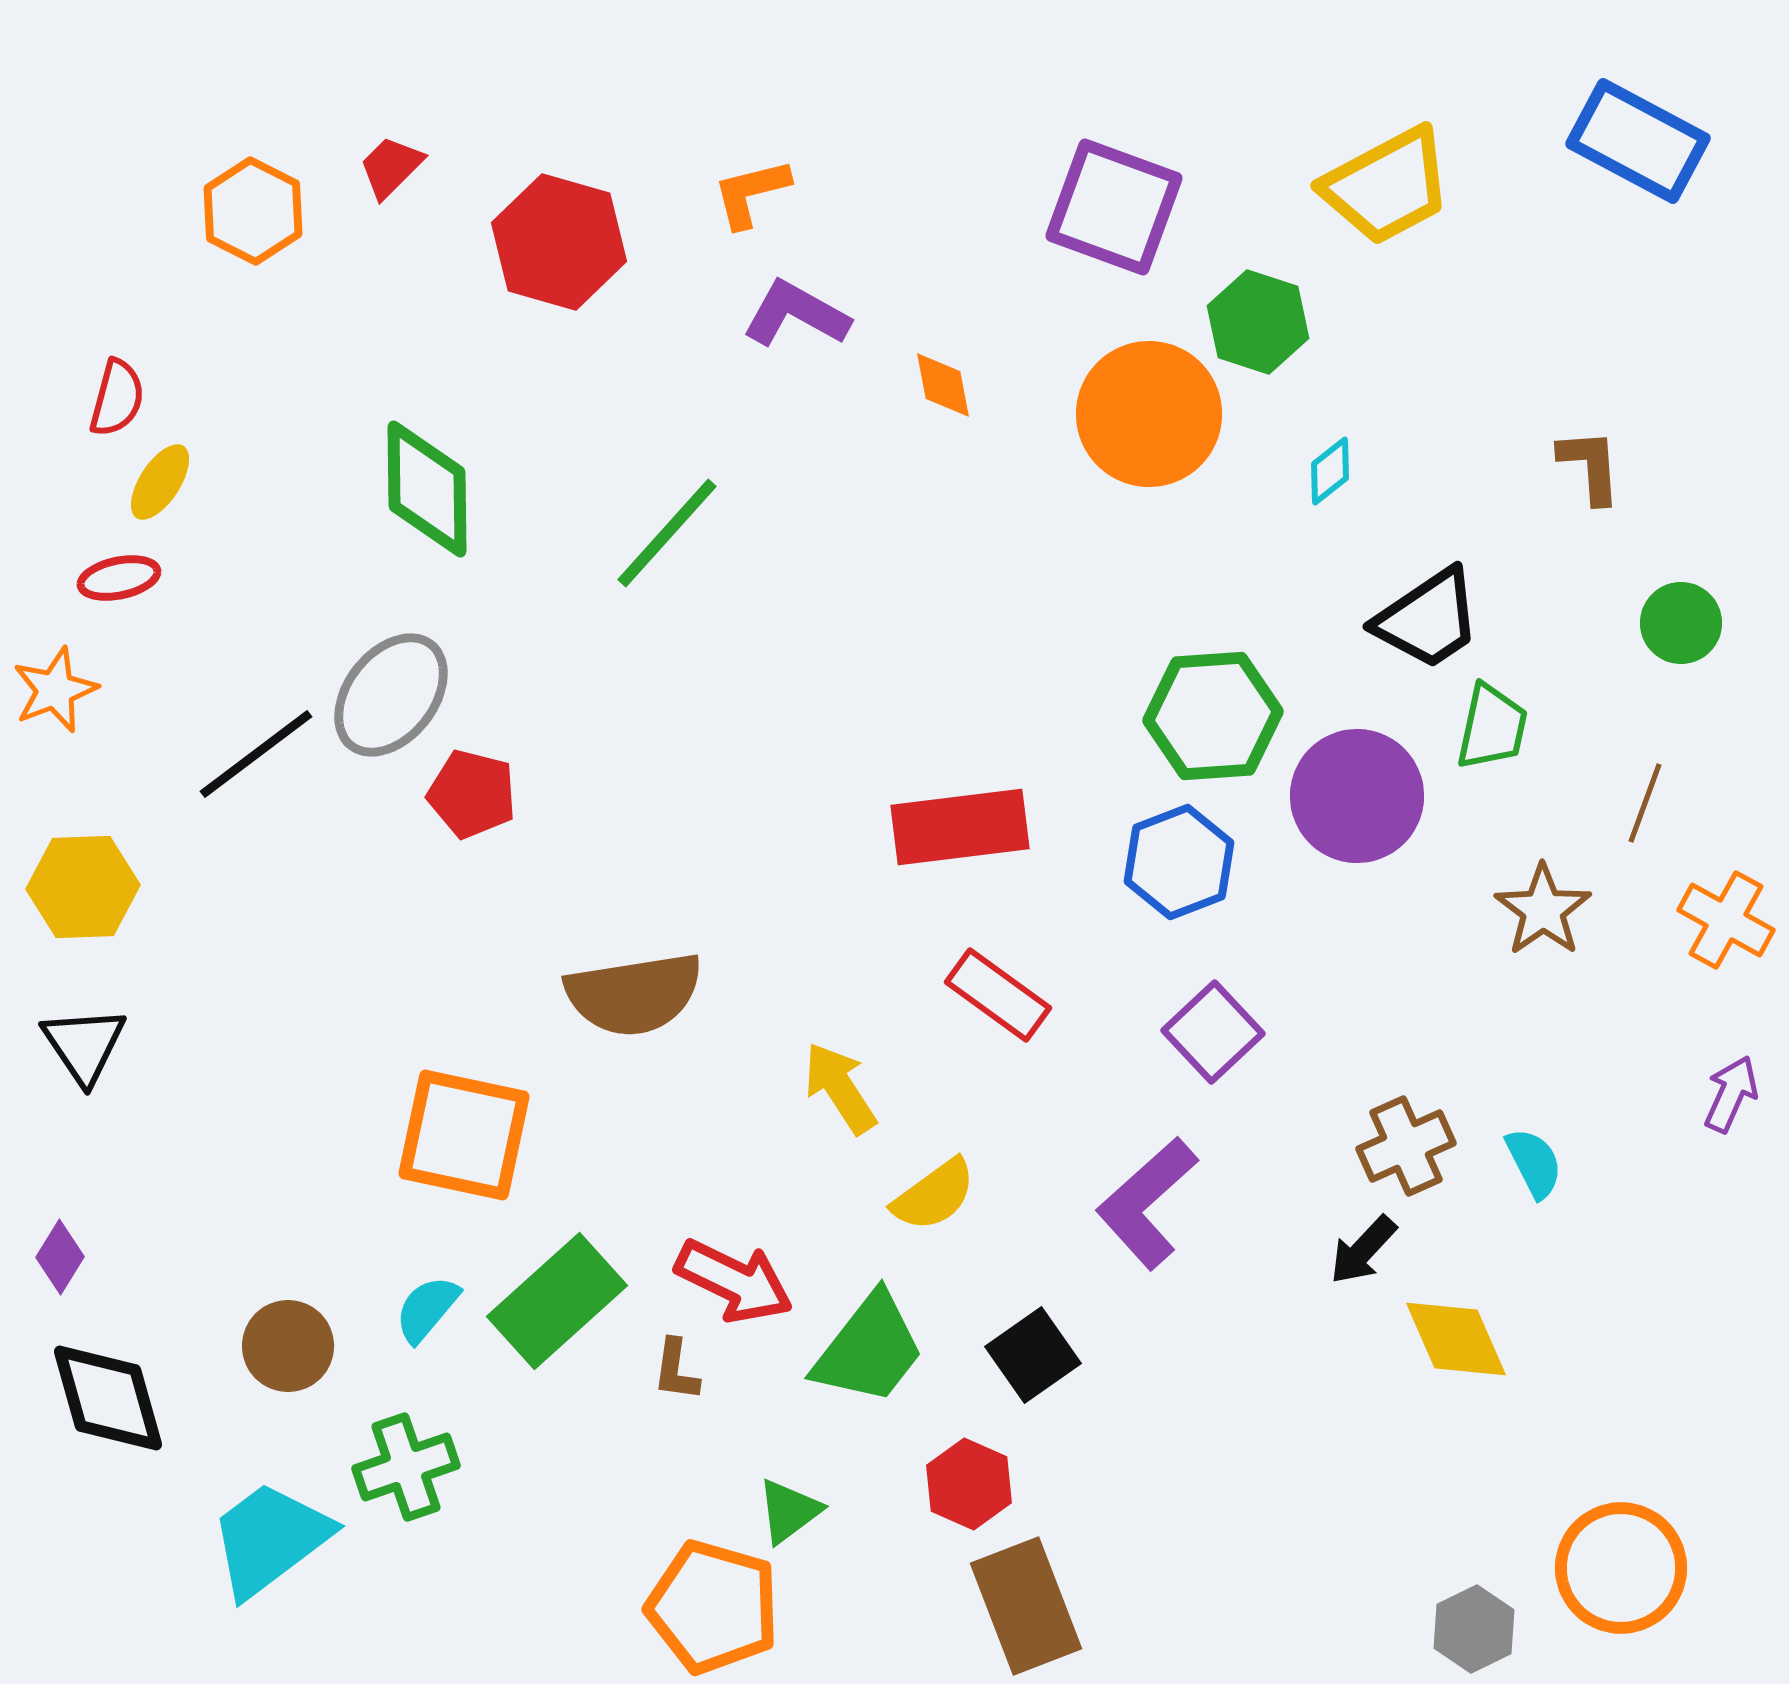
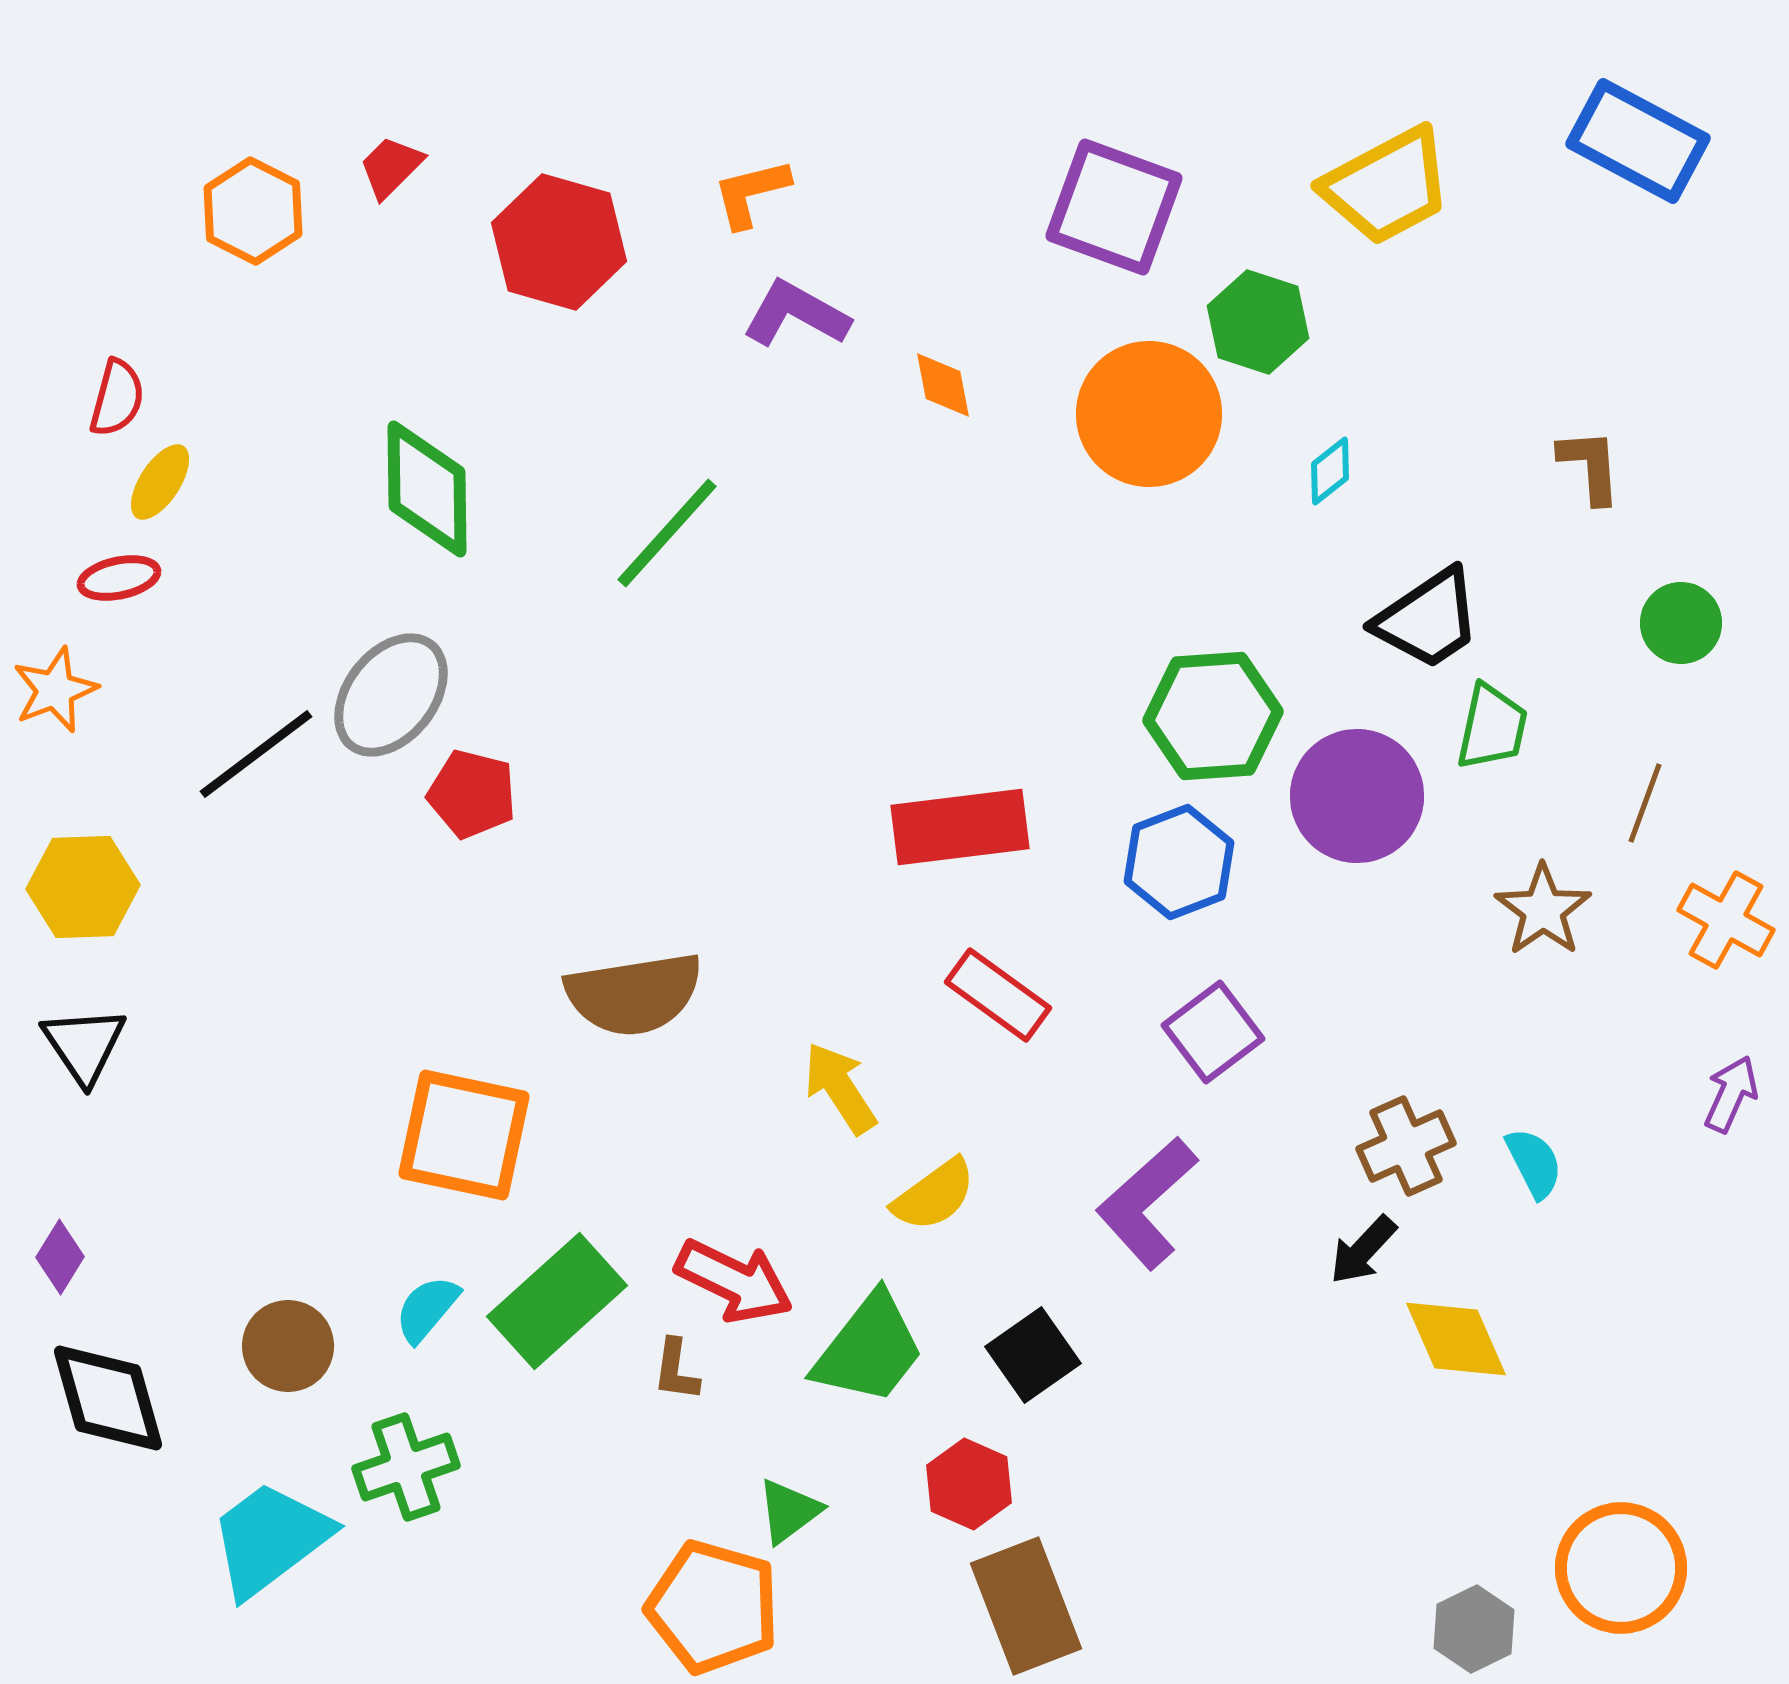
purple square at (1213, 1032): rotated 6 degrees clockwise
